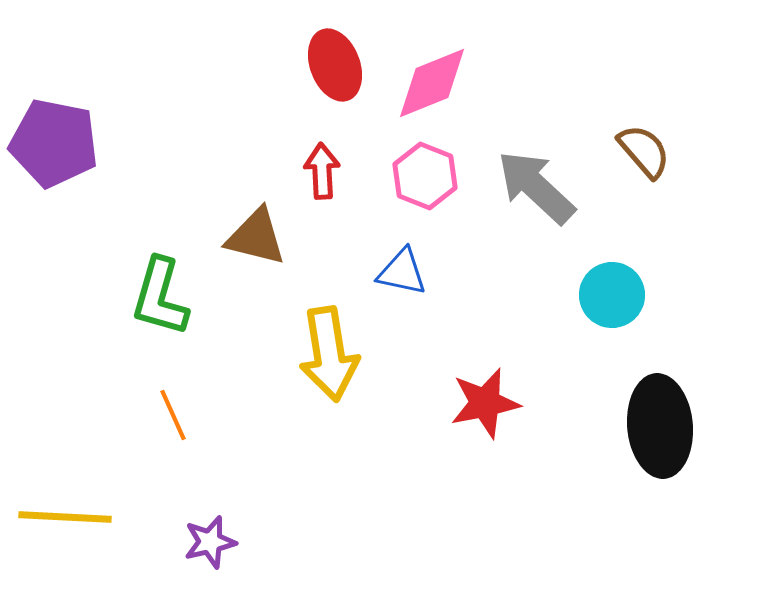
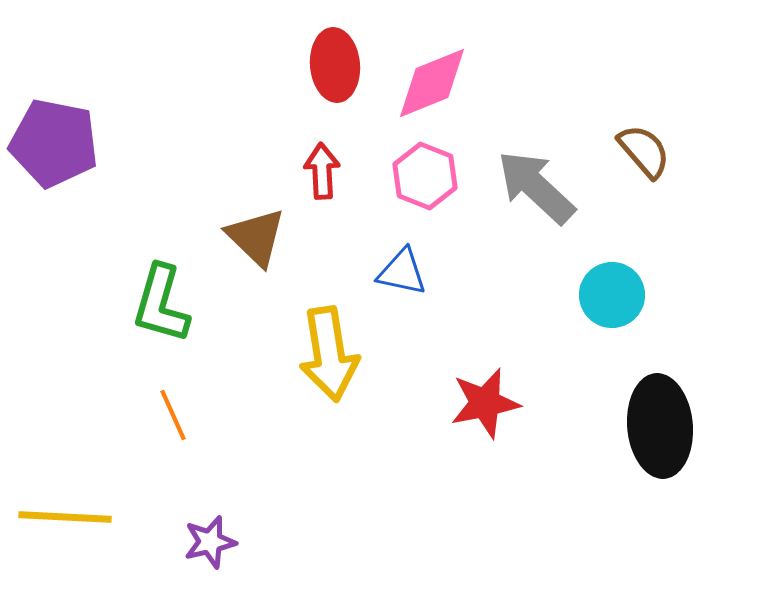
red ellipse: rotated 16 degrees clockwise
brown triangle: rotated 30 degrees clockwise
green L-shape: moved 1 px right, 7 px down
